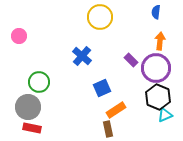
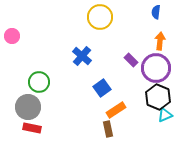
pink circle: moved 7 px left
blue square: rotated 12 degrees counterclockwise
